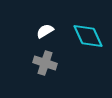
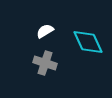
cyan diamond: moved 6 px down
